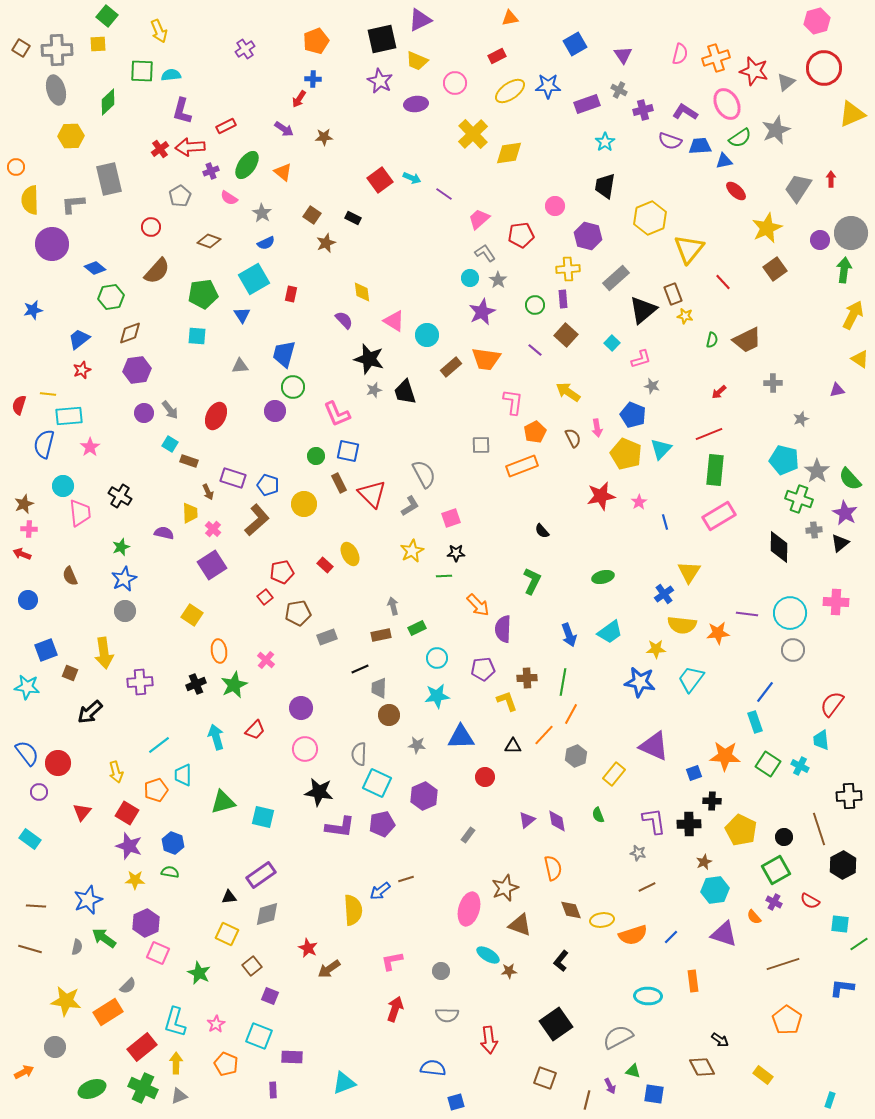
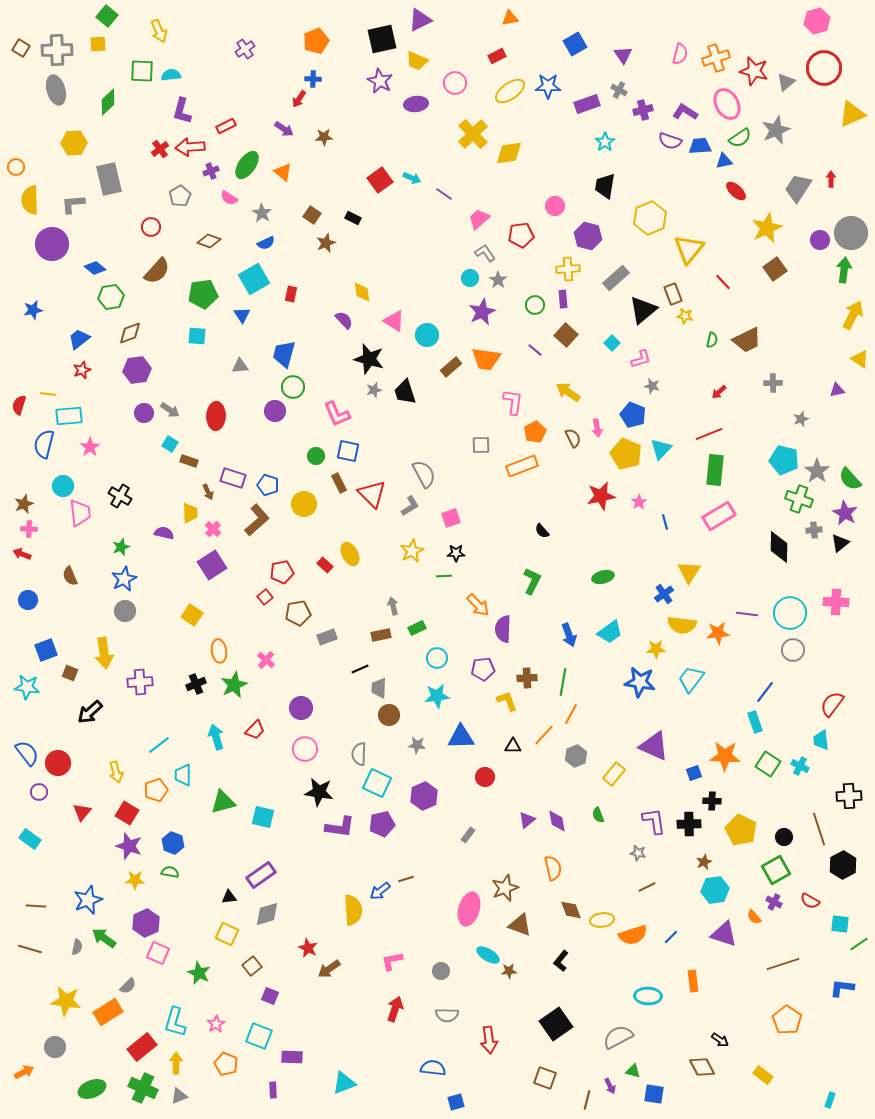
yellow hexagon at (71, 136): moved 3 px right, 7 px down
gray arrow at (170, 410): rotated 18 degrees counterclockwise
red ellipse at (216, 416): rotated 24 degrees counterclockwise
